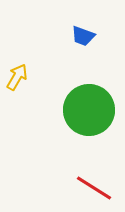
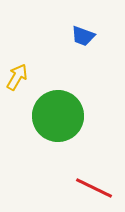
green circle: moved 31 px left, 6 px down
red line: rotated 6 degrees counterclockwise
